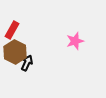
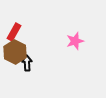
red rectangle: moved 2 px right, 2 px down
black arrow: rotated 28 degrees counterclockwise
